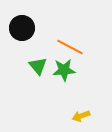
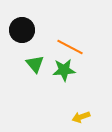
black circle: moved 2 px down
green triangle: moved 3 px left, 2 px up
yellow arrow: moved 1 px down
